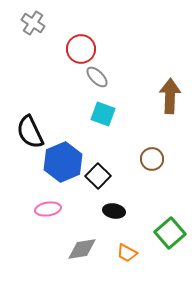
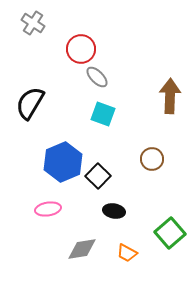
black semicircle: moved 29 px up; rotated 56 degrees clockwise
